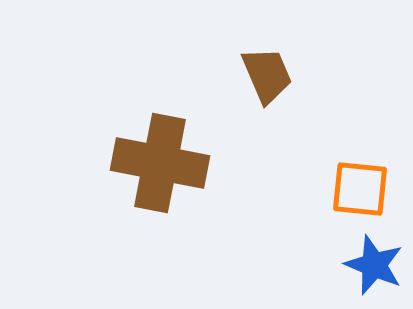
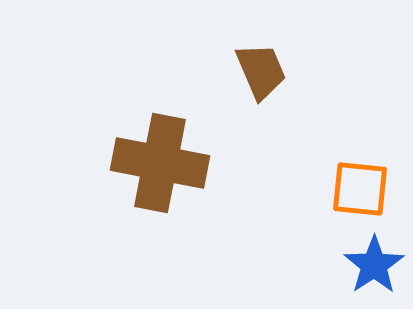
brown trapezoid: moved 6 px left, 4 px up
blue star: rotated 16 degrees clockwise
